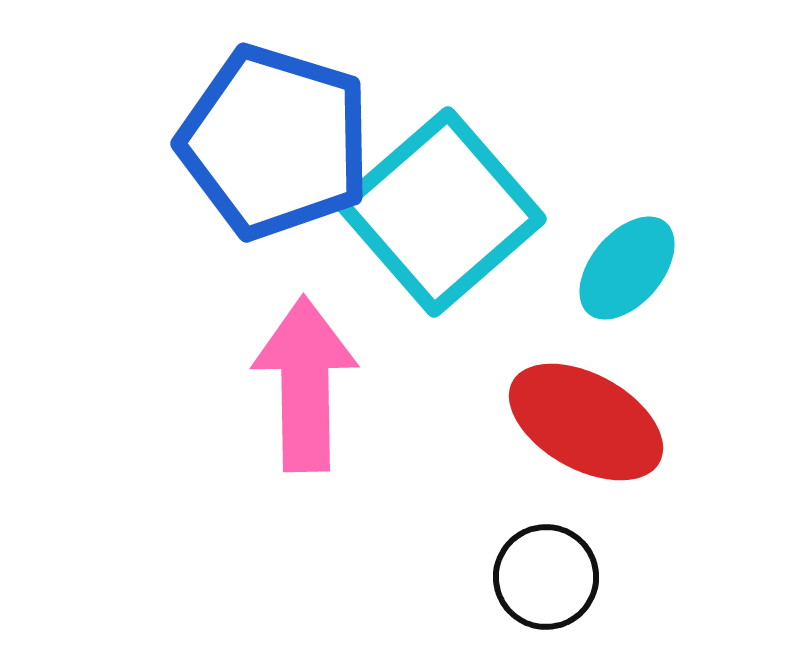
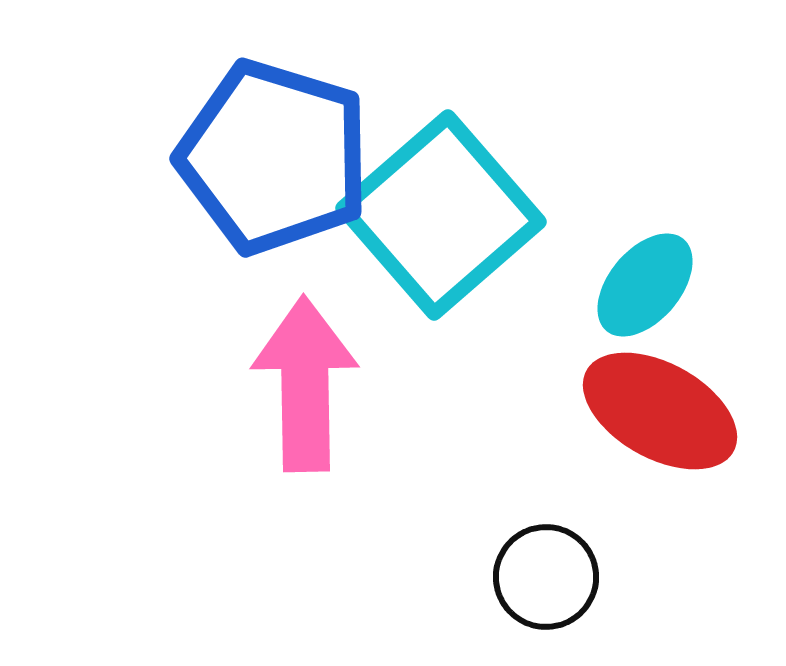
blue pentagon: moved 1 px left, 15 px down
cyan square: moved 3 px down
cyan ellipse: moved 18 px right, 17 px down
red ellipse: moved 74 px right, 11 px up
